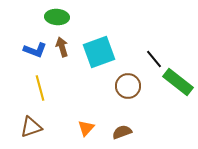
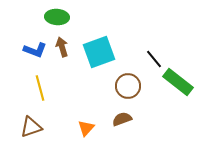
brown semicircle: moved 13 px up
